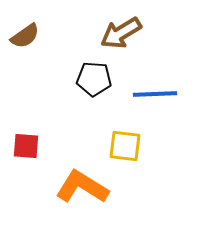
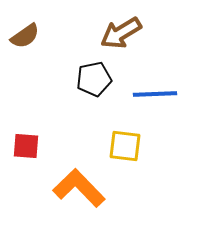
black pentagon: rotated 16 degrees counterclockwise
orange L-shape: moved 3 px left, 1 px down; rotated 14 degrees clockwise
